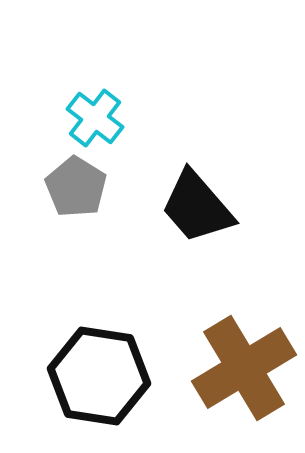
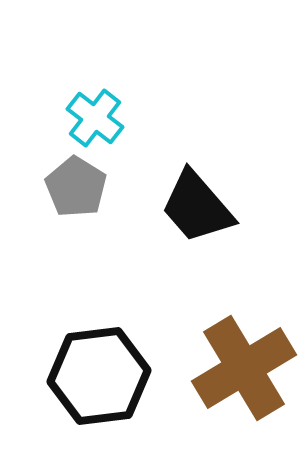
black hexagon: rotated 16 degrees counterclockwise
